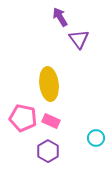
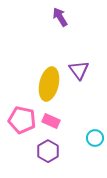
purple triangle: moved 31 px down
yellow ellipse: rotated 20 degrees clockwise
pink pentagon: moved 1 px left, 2 px down
cyan circle: moved 1 px left
